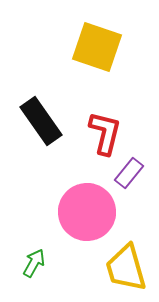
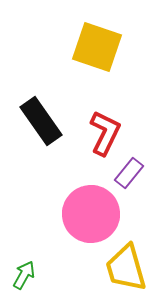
red L-shape: rotated 12 degrees clockwise
pink circle: moved 4 px right, 2 px down
green arrow: moved 10 px left, 12 px down
